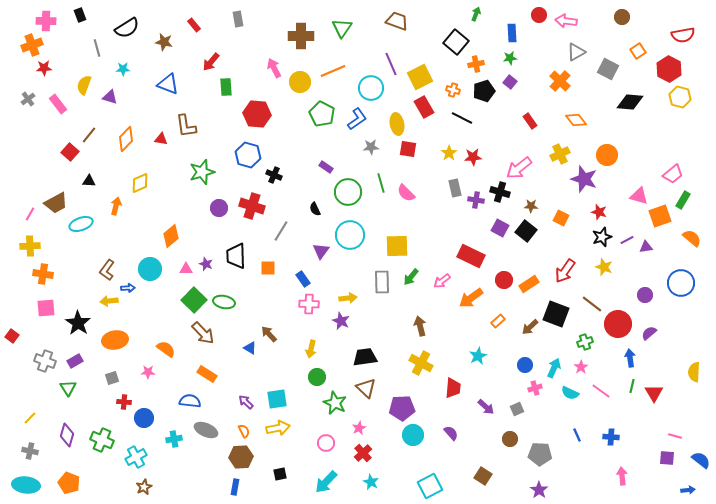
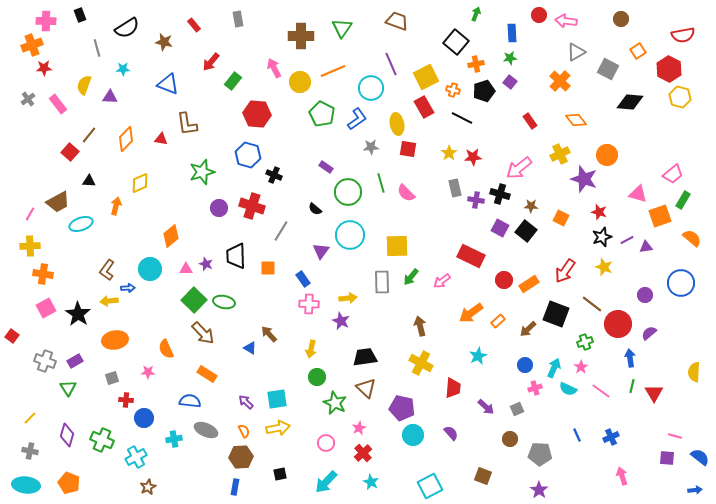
brown circle at (622, 17): moved 1 px left, 2 px down
yellow square at (420, 77): moved 6 px right
green rectangle at (226, 87): moved 7 px right, 6 px up; rotated 42 degrees clockwise
purple triangle at (110, 97): rotated 14 degrees counterclockwise
brown L-shape at (186, 126): moved 1 px right, 2 px up
black cross at (500, 192): moved 2 px down
pink triangle at (639, 196): moved 1 px left, 2 px up
brown trapezoid at (56, 203): moved 2 px right, 1 px up
black semicircle at (315, 209): rotated 24 degrees counterclockwise
orange arrow at (471, 298): moved 15 px down
pink square at (46, 308): rotated 24 degrees counterclockwise
black star at (78, 323): moved 9 px up
brown arrow at (530, 327): moved 2 px left, 2 px down
orange semicircle at (166, 349): rotated 150 degrees counterclockwise
cyan semicircle at (570, 393): moved 2 px left, 4 px up
red cross at (124, 402): moved 2 px right, 2 px up
purple pentagon at (402, 408): rotated 15 degrees clockwise
blue cross at (611, 437): rotated 28 degrees counterclockwise
blue semicircle at (701, 460): moved 1 px left, 3 px up
brown square at (483, 476): rotated 12 degrees counterclockwise
pink arrow at (622, 476): rotated 12 degrees counterclockwise
brown star at (144, 487): moved 4 px right
blue arrow at (688, 490): moved 7 px right
